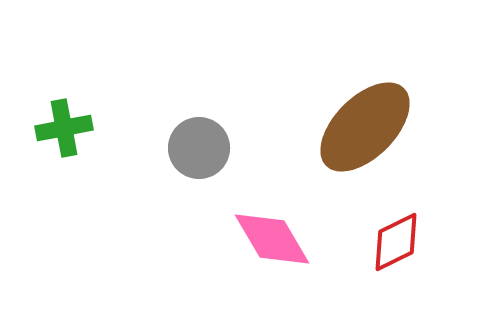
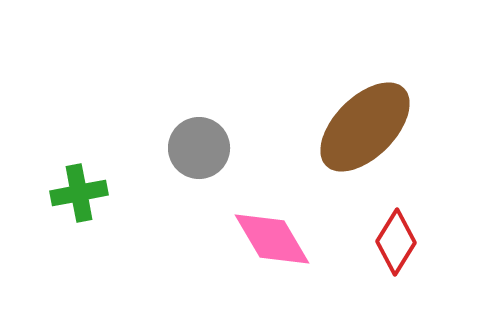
green cross: moved 15 px right, 65 px down
red diamond: rotated 32 degrees counterclockwise
